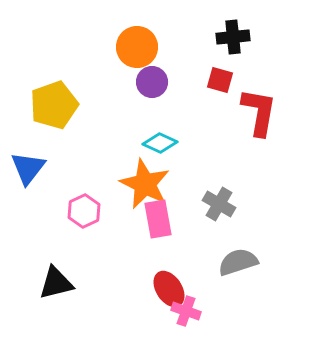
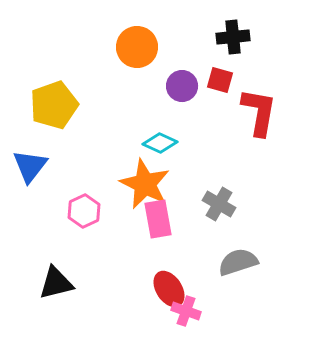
purple circle: moved 30 px right, 4 px down
blue triangle: moved 2 px right, 2 px up
